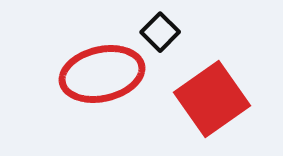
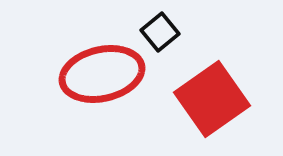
black square: rotated 6 degrees clockwise
